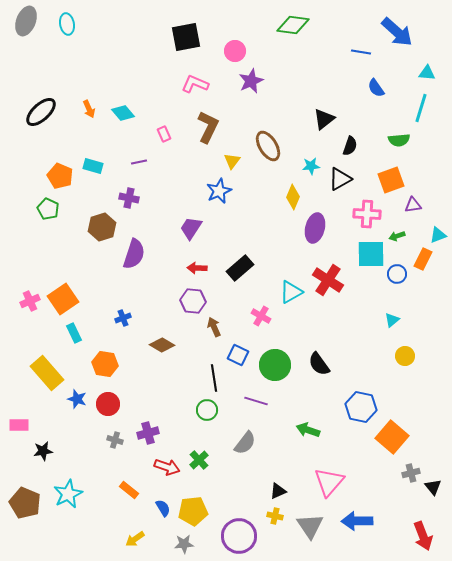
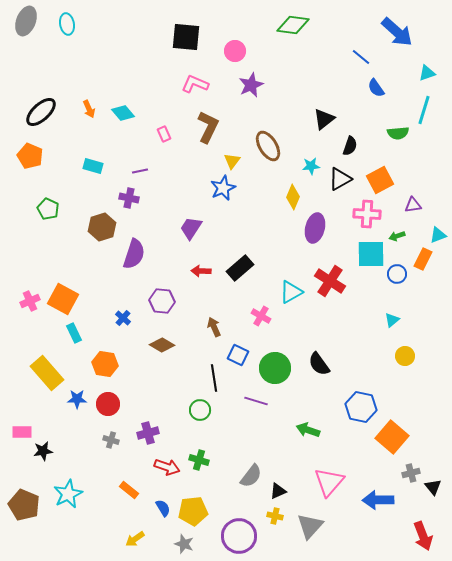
black square at (186, 37): rotated 16 degrees clockwise
blue line at (361, 52): moved 5 px down; rotated 30 degrees clockwise
cyan triangle at (427, 73): rotated 24 degrees counterclockwise
purple star at (251, 81): moved 4 px down
cyan line at (421, 108): moved 3 px right, 2 px down
green semicircle at (399, 140): moved 1 px left, 7 px up
purple line at (139, 162): moved 1 px right, 9 px down
orange pentagon at (60, 176): moved 30 px left, 20 px up
orange square at (391, 180): moved 11 px left; rotated 8 degrees counterclockwise
blue star at (219, 191): moved 4 px right, 3 px up
red arrow at (197, 268): moved 4 px right, 3 px down
red cross at (328, 280): moved 2 px right, 1 px down
orange square at (63, 299): rotated 28 degrees counterclockwise
purple hexagon at (193, 301): moved 31 px left
blue cross at (123, 318): rotated 28 degrees counterclockwise
green circle at (275, 365): moved 3 px down
blue star at (77, 399): rotated 18 degrees counterclockwise
green circle at (207, 410): moved 7 px left
pink rectangle at (19, 425): moved 3 px right, 7 px down
gray cross at (115, 440): moved 4 px left
gray semicircle at (245, 443): moved 6 px right, 33 px down
green cross at (199, 460): rotated 30 degrees counterclockwise
brown pentagon at (25, 503): moved 1 px left, 2 px down
blue arrow at (357, 521): moved 21 px right, 21 px up
gray triangle at (310, 526): rotated 16 degrees clockwise
gray star at (184, 544): rotated 24 degrees clockwise
